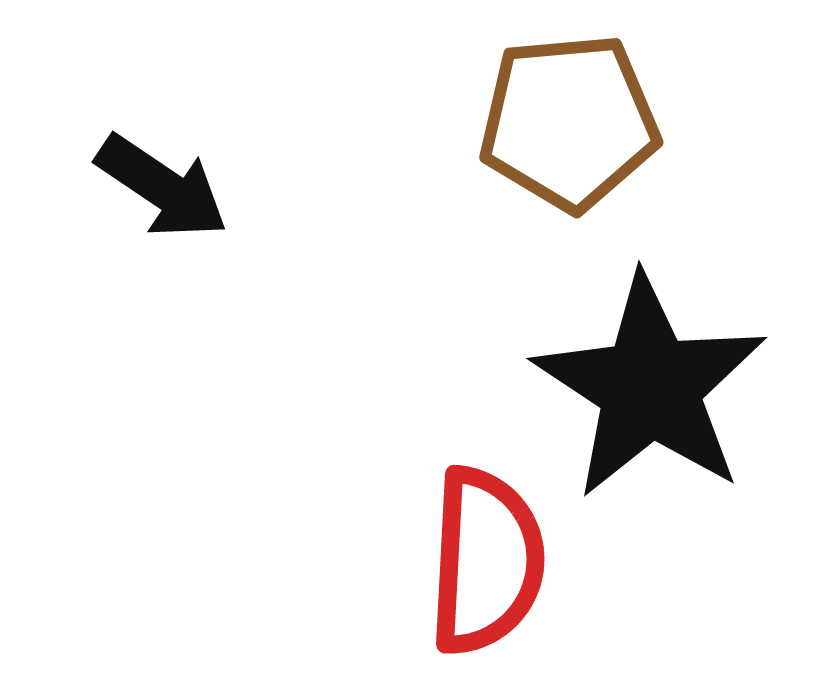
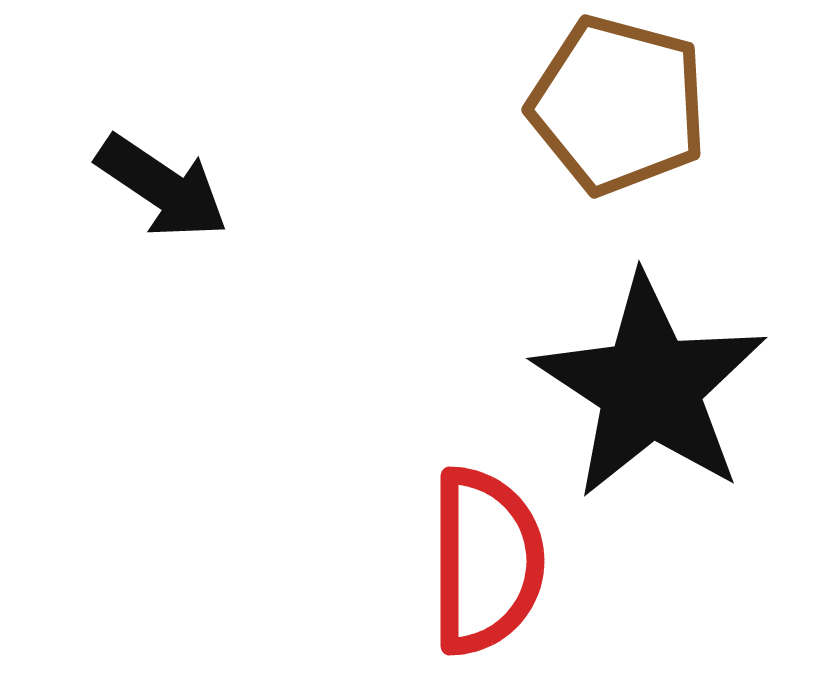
brown pentagon: moved 49 px right, 17 px up; rotated 20 degrees clockwise
red semicircle: rotated 3 degrees counterclockwise
